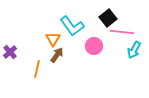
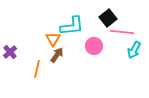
cyan L-shape: rotated 60 degrees counterclockwise
